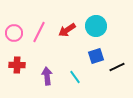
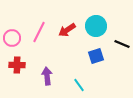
pink circle: moved 2 px left, 5 px down
black line: moved 5 px right, 23 px up; rotated 49 degrees clockwise
cyan line: moved 4 px right, 8 px down
